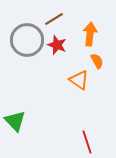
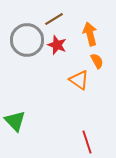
orange arrow: rotated 20 degrees counterclockwise
